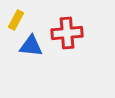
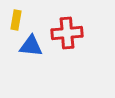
yellow rectangle: rotated 18 degrees counterclockwise
